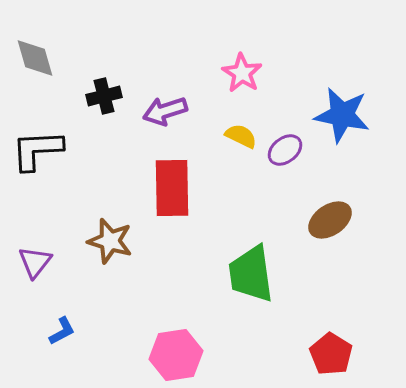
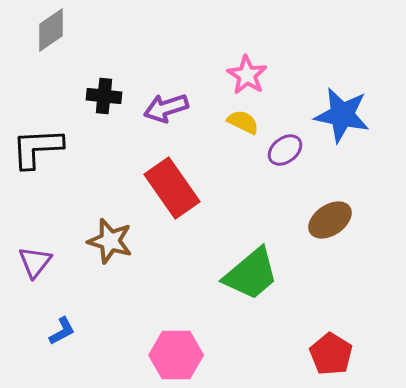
gray diamond: moved 16 px right, 28 px up; rotated 72 degrees clockwise
pink star: moved 5 px right, 2 px down
black cross: rotated 20 degrees clockwise
purple arrow: moved 1 px right, 3 px up
yellow semicircle: moved 2 px right, 14 px up
black L-shape: moved 2 px up
red rectangle: rotated 34 degrees counterclockwise
green trapezoid: rotated 122 degrees counterclockwise
pink hexagon: rotated 9 degrees clockwise
